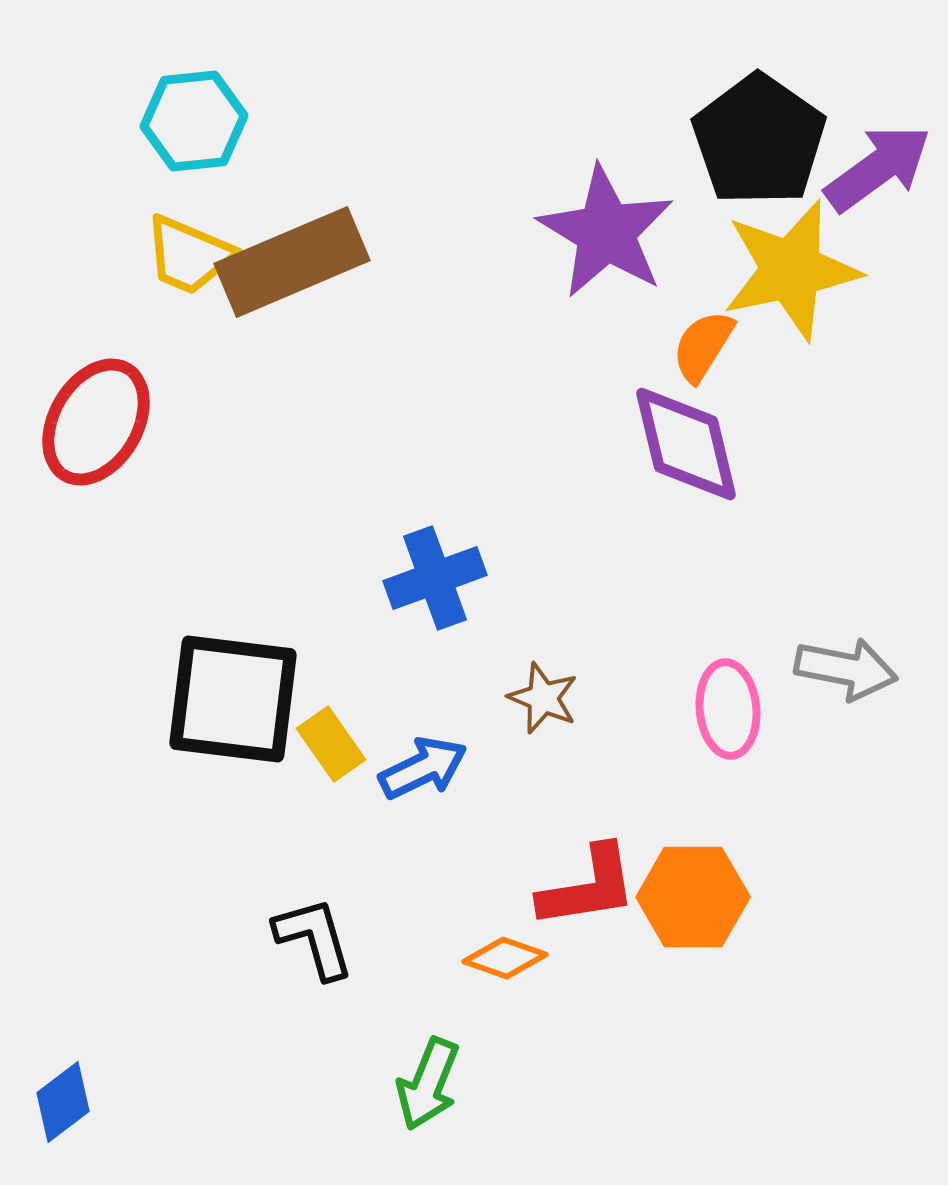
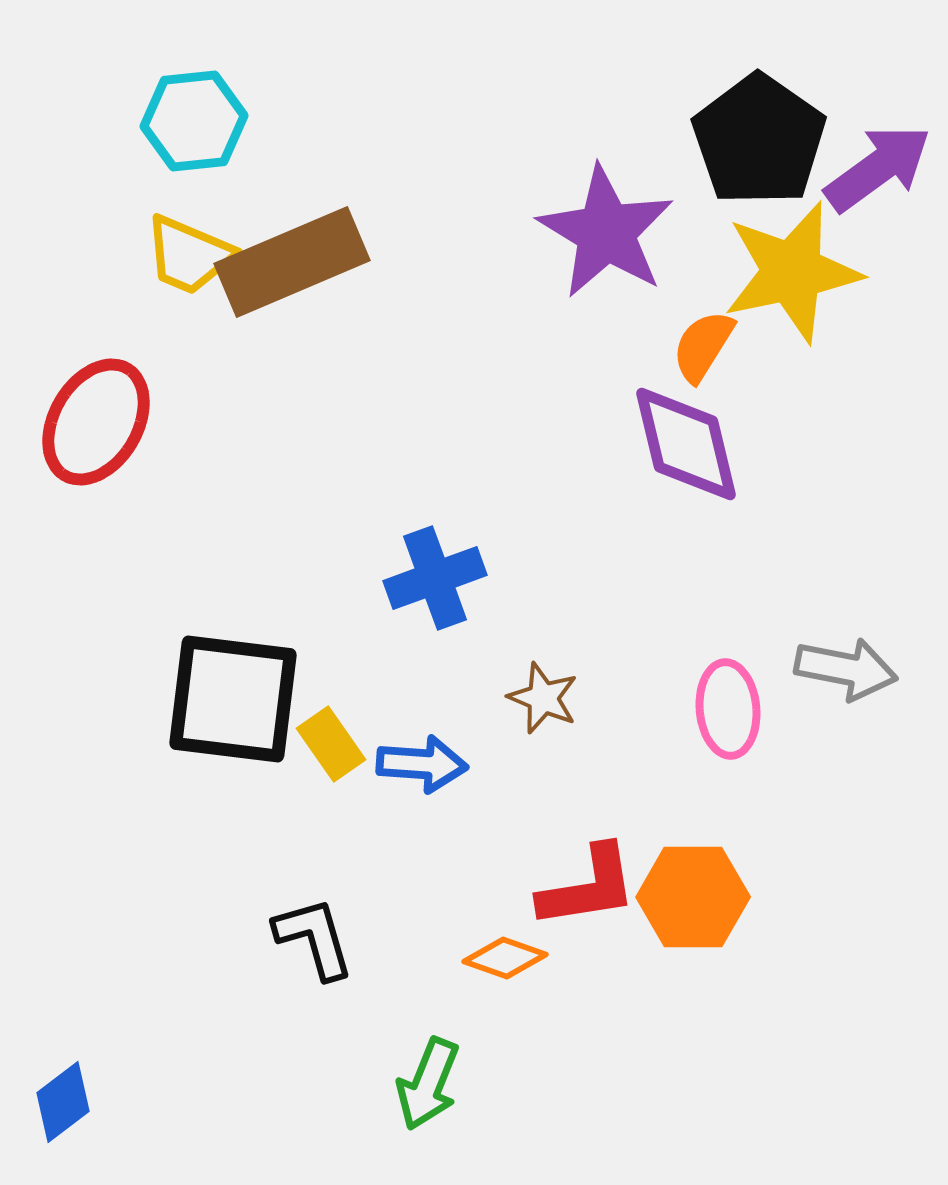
yellow star: moved 1 px right, 2 px down
blue arrow: moved 1 px left, 4 px up; rotated 30 degrees clockwise
